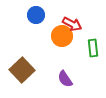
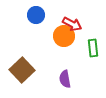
orange circle: moved 2 px right
purple semicircle: rotated 24 degrees clockwise
